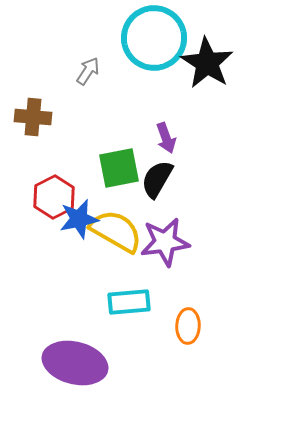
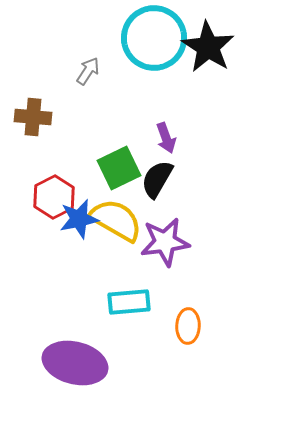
black star: moved 1 px right, 16 px up
green square: rotated 15 degrees counterclockwise
yellow semicircle: moved 11 px up
